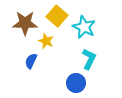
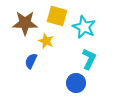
yellow square: rotated 25 degrees counterclockwise
